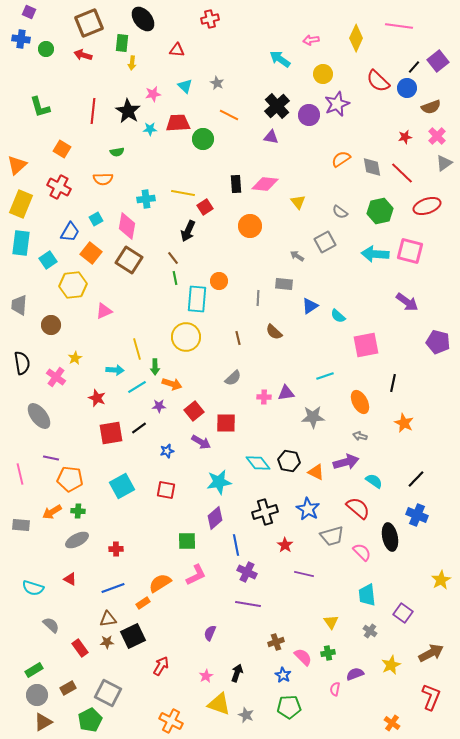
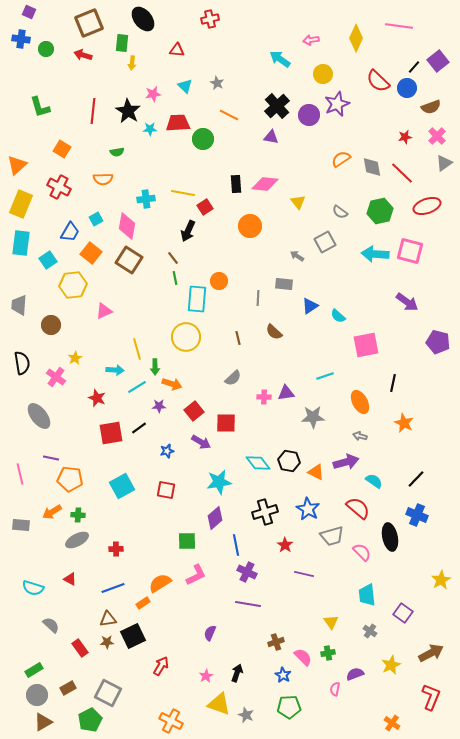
green cross at (78, 511): moved 4 px down
